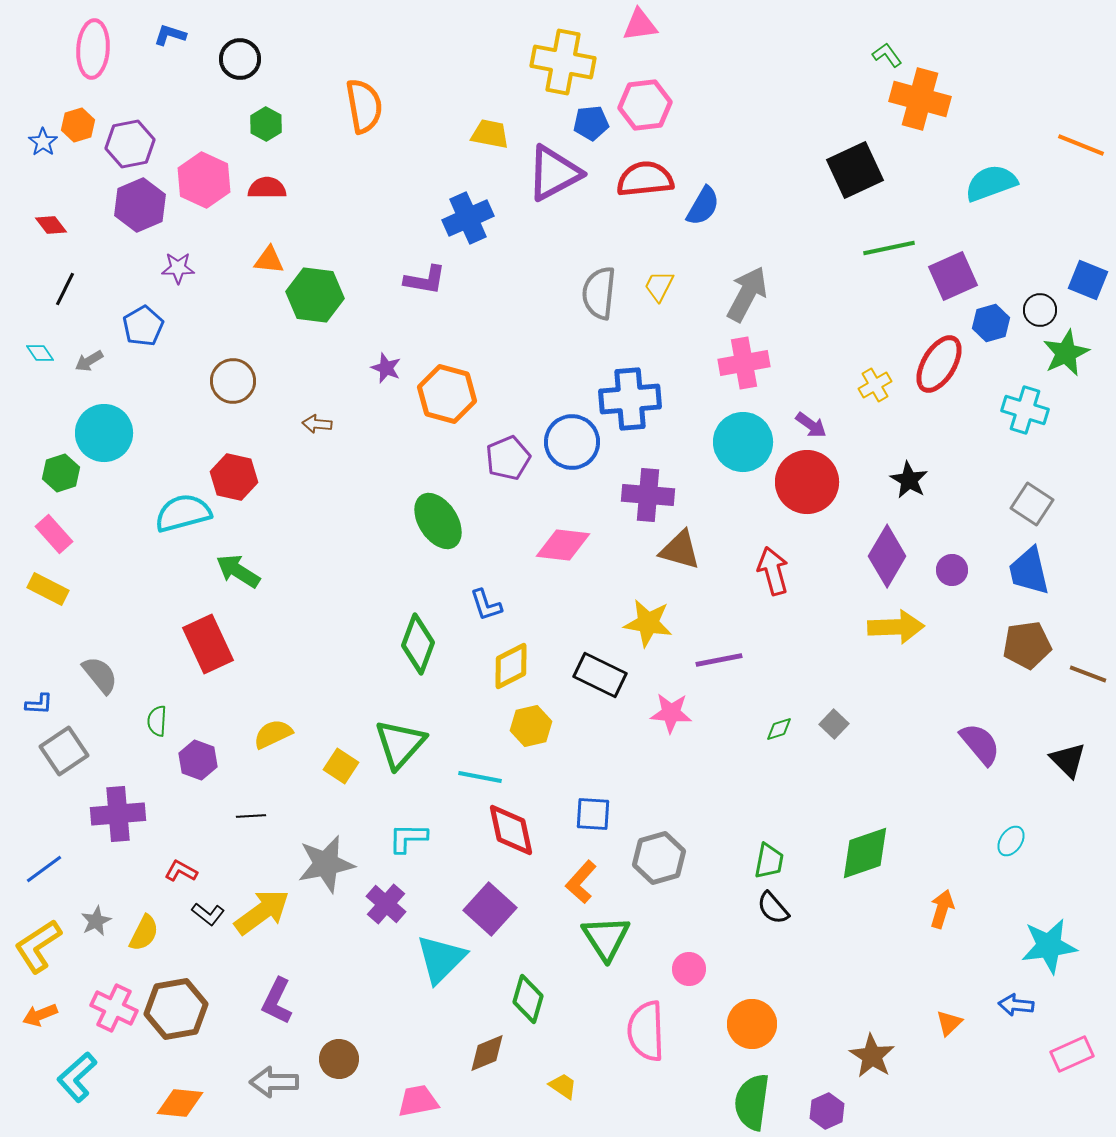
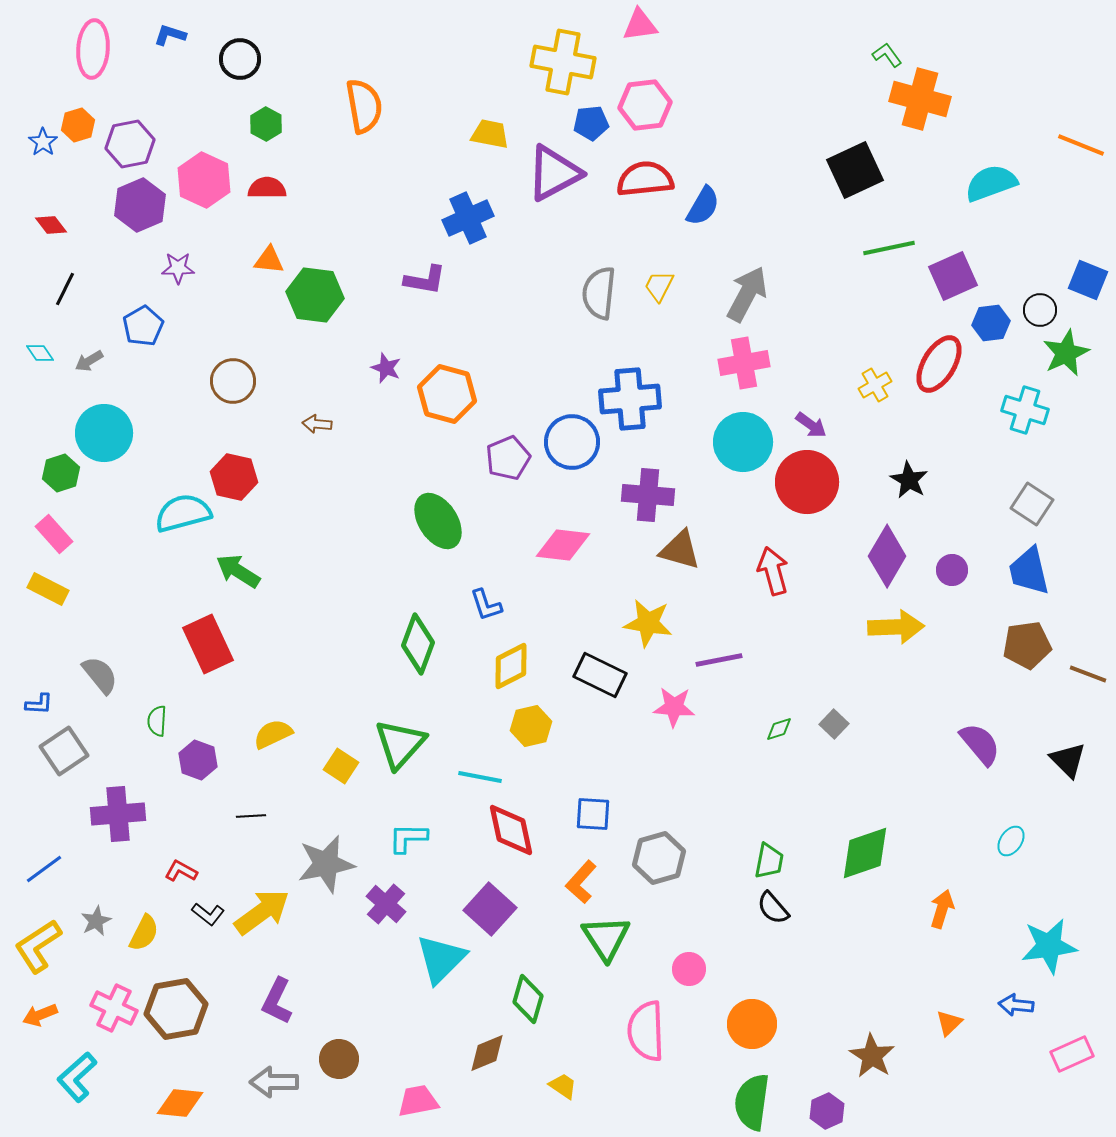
blue hexagon at (991, 323): rotated 9 degrees clockwise
pink star at (671, 713): moved 3 px right, 6 px up
